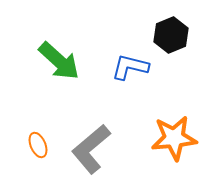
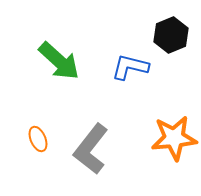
orange ellipse: moved 6 px up
gray L-shape: rotated 12 degrees counterclockwise
